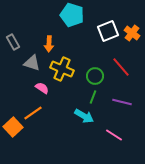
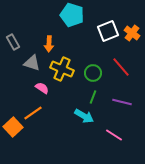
green circle: moved 2 px left, 3 px up
